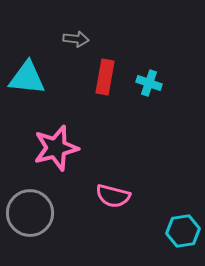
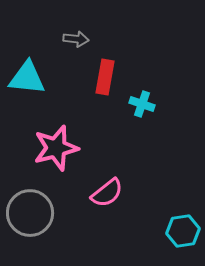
cyan cross: moved 7 px left, 21 px down
pink semicircle: moved 6 px left, 3 px up; rotated 52 degrees counterclockwise
